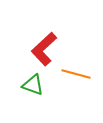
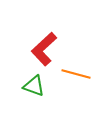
green triangle: moved 1 px right, 1 px down
